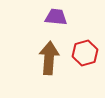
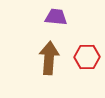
red hexagon: moved 2 px right, 4 px down; rotated 15 degrees clockwise
